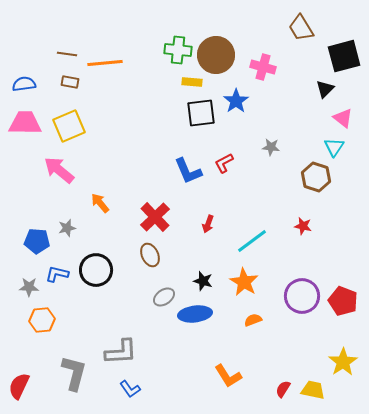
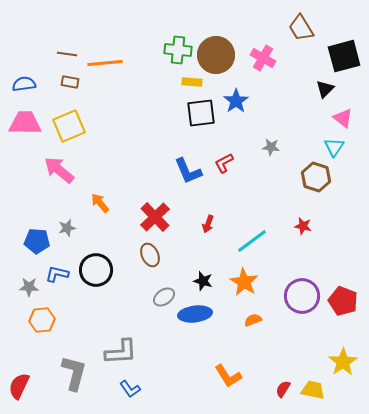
pink cross at (263, 67): moved 9 px up; rotated 15 degrees clockwise
